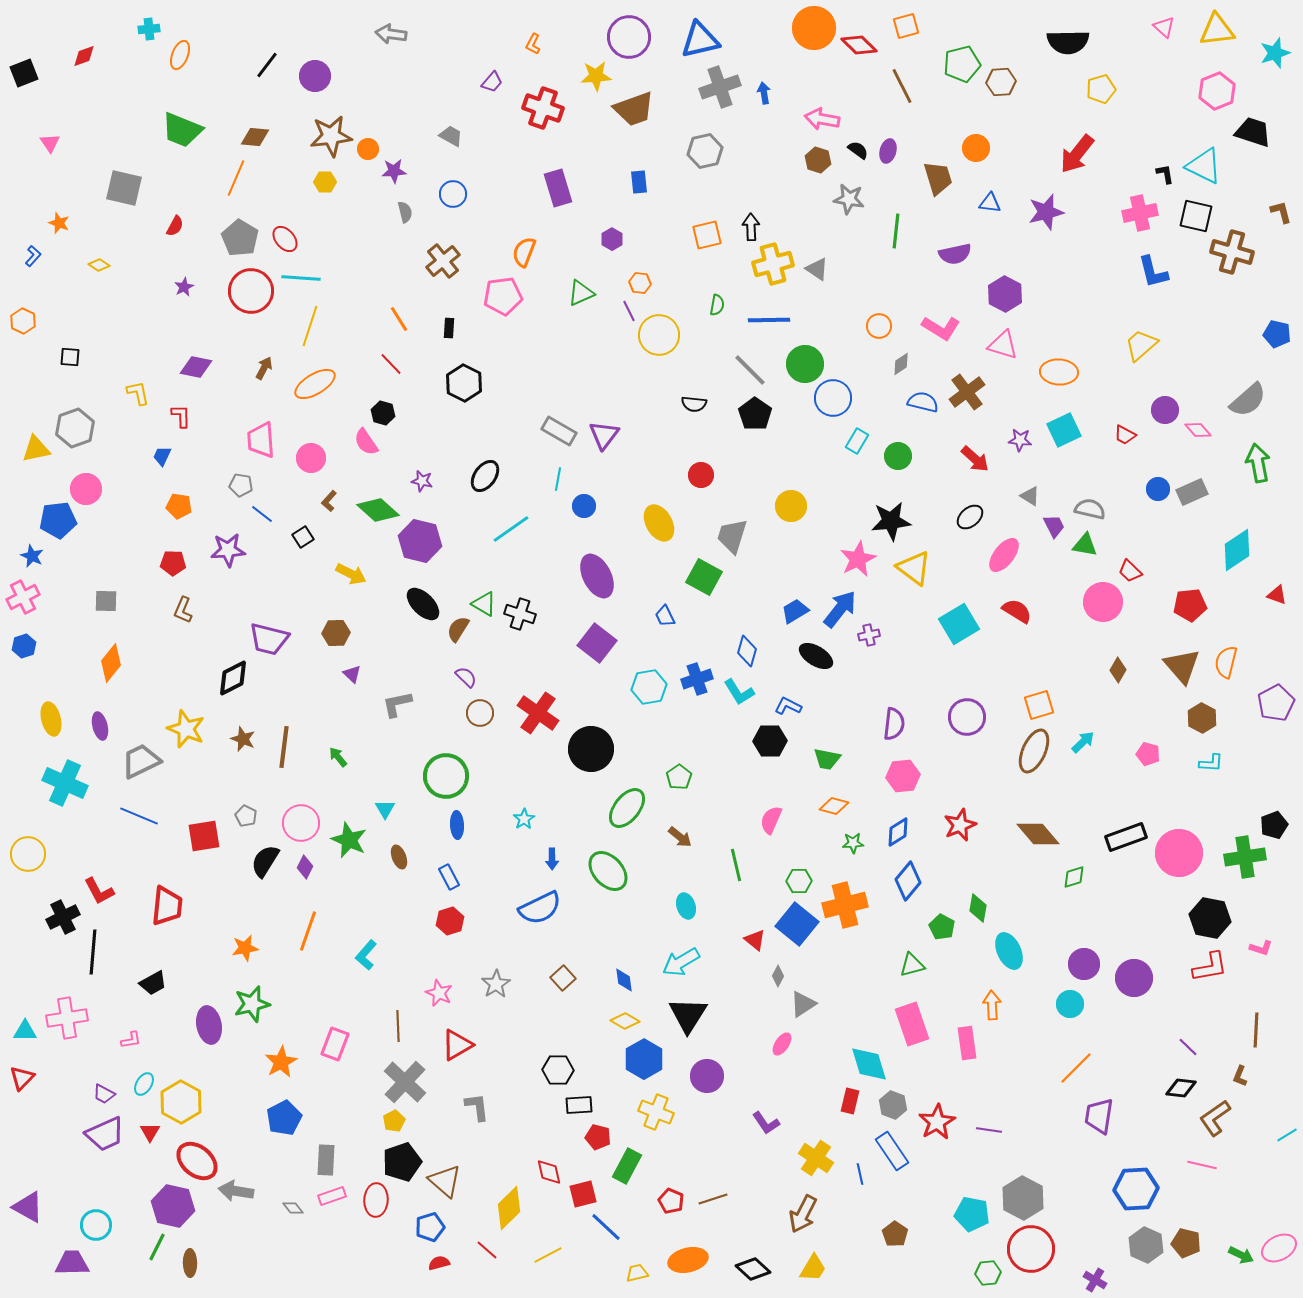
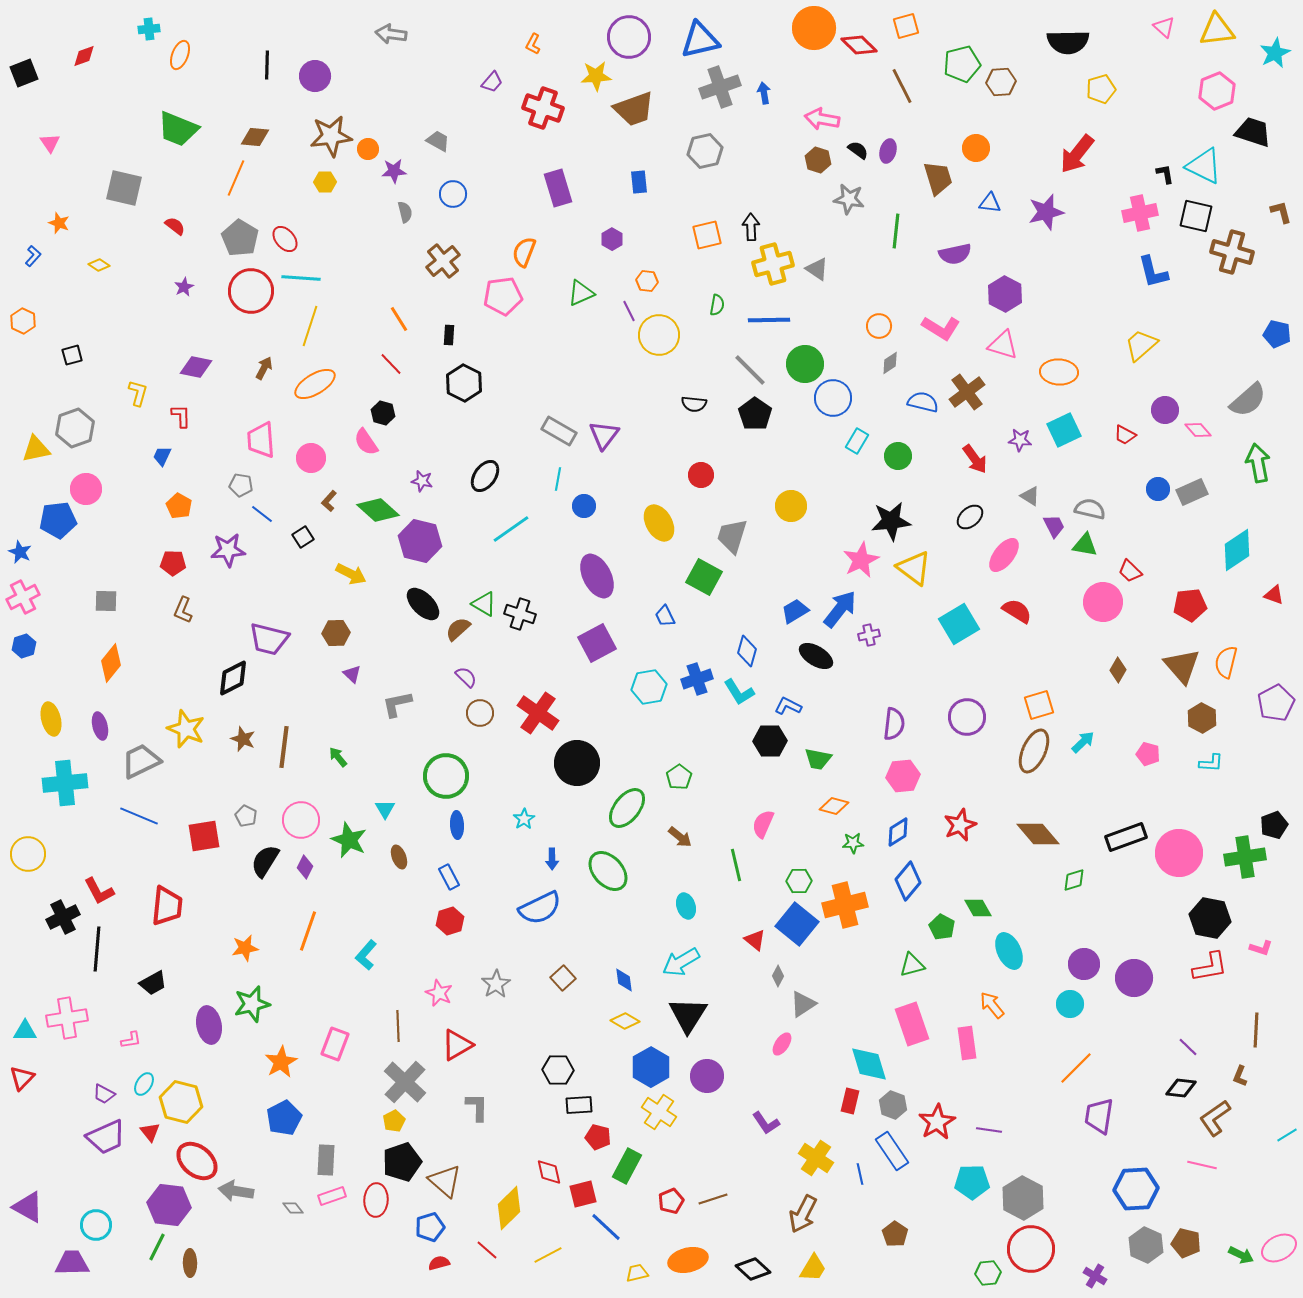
cyan star at (1275, 53): rotated 8 degrees counterclockwise
black line at (267, 65): rotated 36 degrees counterclockwise
green trapezoid at (182, 130): moved 4 px left, 1 px up
gray trapezoid at (451, 136): moved 13 px left, 5 px down
red semicircle at (175, 226): rotated 80 degrees counterclockwise
orange hexagon at (640, 283): moved 7 px right, 2 px up
black rectangle at (449, 328): moved 7 px down
black square at (70, 357): moved 2 px right, 2 px up; rotated 20 degrees counterclockwise
gray diamond at (901, 364): moved 11 px left, 1 px up
yellow L-shape at (138, 393): rotated 28 degrees clockwise
red arrow at (975, 459): rotated 12 degrees clockwise
orange pentagon at (179, 506): rotated 20 degrees clockwise
blue star at (32, 556): moved 12 px left, 4 px up
pink star at (858, 559): moved 3 px right, 1 px down
red triangle at (1277, 595): moved 3 px left
brown semicircle at (458, 629): rotated 16 degrees clockwise
purple square at (597, 643): rotated 24 degrees clockwise
black circle at (591, 749): moved 14 px left, 14 px down
green trapezoid at (827, 759): moved 9 px left
cyan cross at (65, 783): rotated 30 degrees counterclockwise
pink semicircle at (771, 820): moved 8 px left, 4 px down
pink circle at (301, 823): moved 3 px up
green diamond at (1074, 877): moved 3 px down
green diamond at (978, 908): rotated 40 degrees counterclockwise
black line at (93, 952): moved 4 px right, 3 px up
orange arrow at (992, 1005): rotated 36 degrees counterclockwise
blue hexagon at (644, 1059): moved 7 px right, 8 px down
yellow hexagon at (181, 1102): rotated 15 degrees counterclockwise
gray L-shape at (477, 1107): rotated 8 degrees clockwise
yellow cross at (656, 1112): moved 3 px right; rotated 12 degrees clockwise
red triangle at (150, 1132): rotated 10 degrees counterclockwise
purple trapezoid at (105, 1134): moved 1 px right, 3 px down
red pentagon at (671, 1201): rotated 25 degrees clockwise
purple hexagon at (173, 1206): moved 4 px left, 1 px up; rotated 6 degrees counterclockwise
cyan pentagon at (972, 1214): moved 32 px up; rotated 12 degrees counterclockwise
purple cross at (1095, 1280): moved 4 px up
